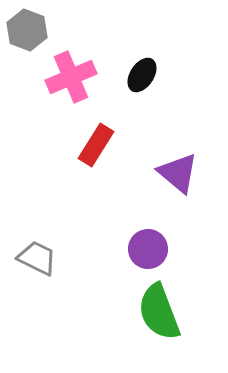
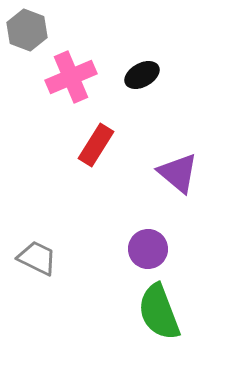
black ellipse: rotated 28 degrees clockwise
